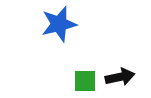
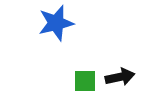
blue star: moved 3 px left, 1 px up
